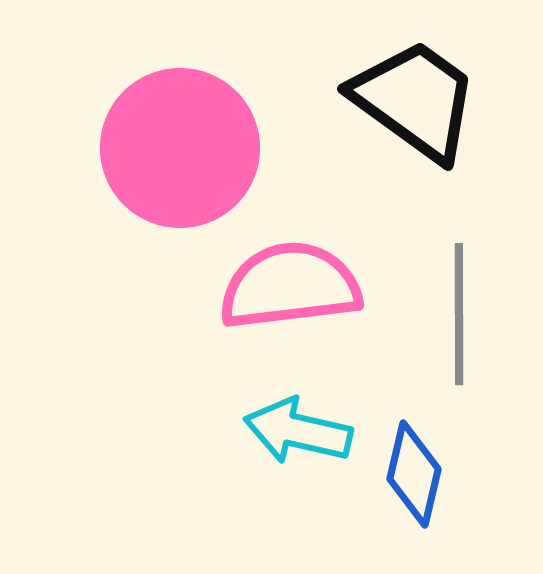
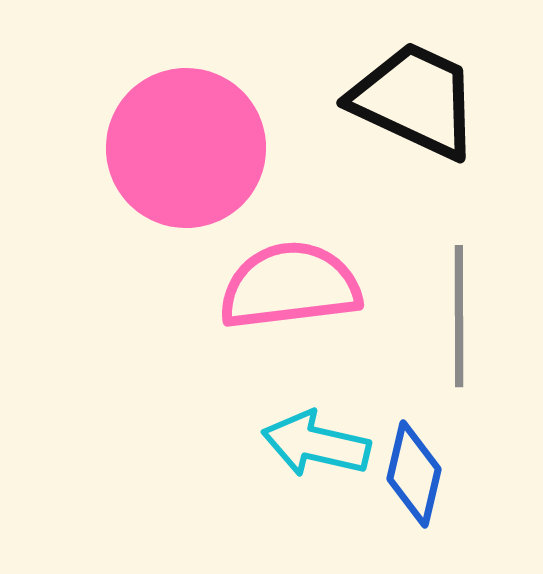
black trapezoid: rotated 11 degrees counterclockwise
pink circle: moved 6 px right
gray line: moved 2 px down
cyan arrow: moved 18 px right, 13 px down
